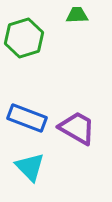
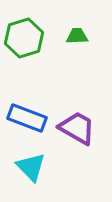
green trapezoid: moved 21 px down
cyan triangle: moved 1 px right
